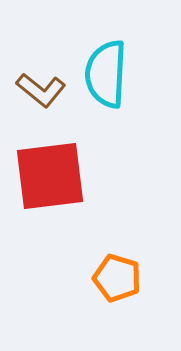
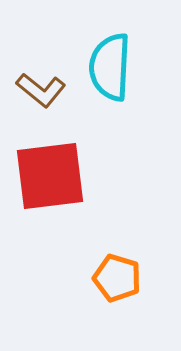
cyan semicircle: moved 4 px right, 7 px up
